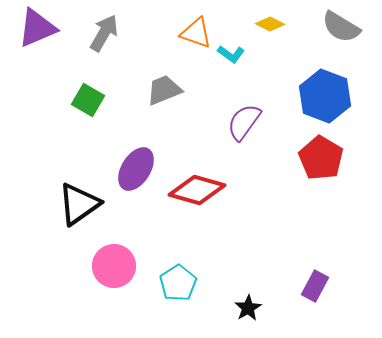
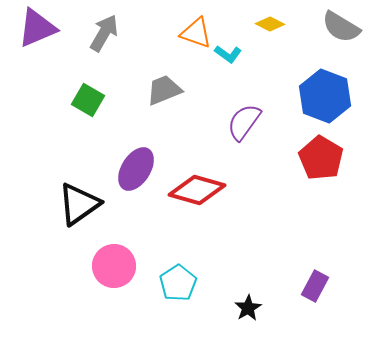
cyan L-shape: moved 3 px left
